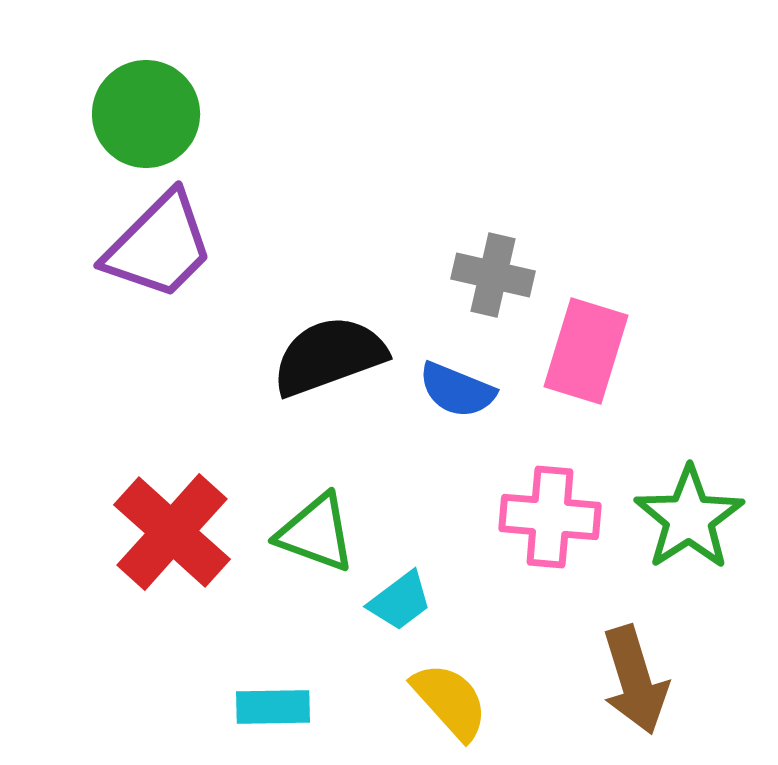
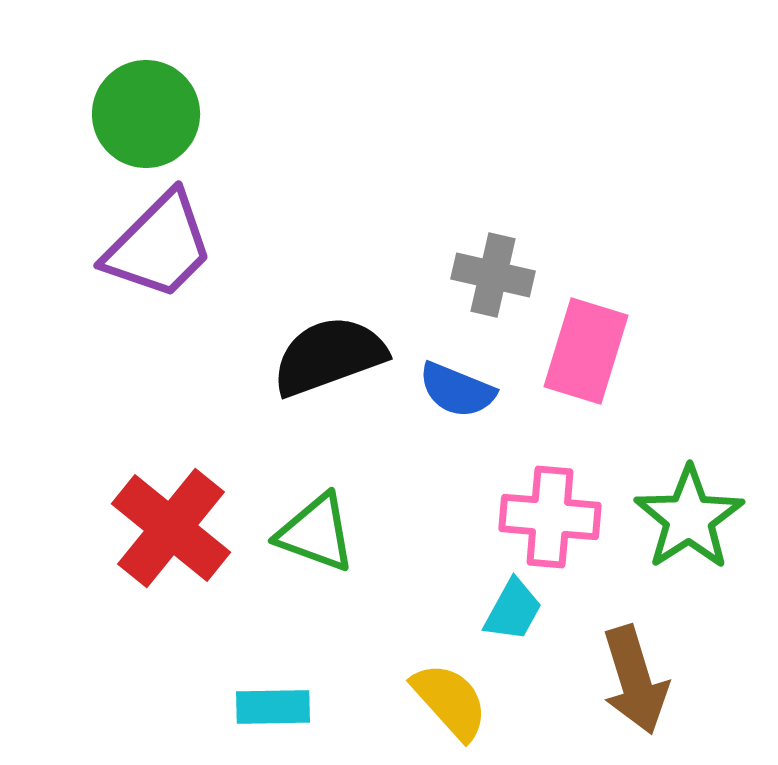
red cross: moved 1 px left, 4 px up; rotated 3 degrees counterclockwise
cyan trapezoid: moved 113 px right, 9 px down; rotated 24 degrees counterclockwise
